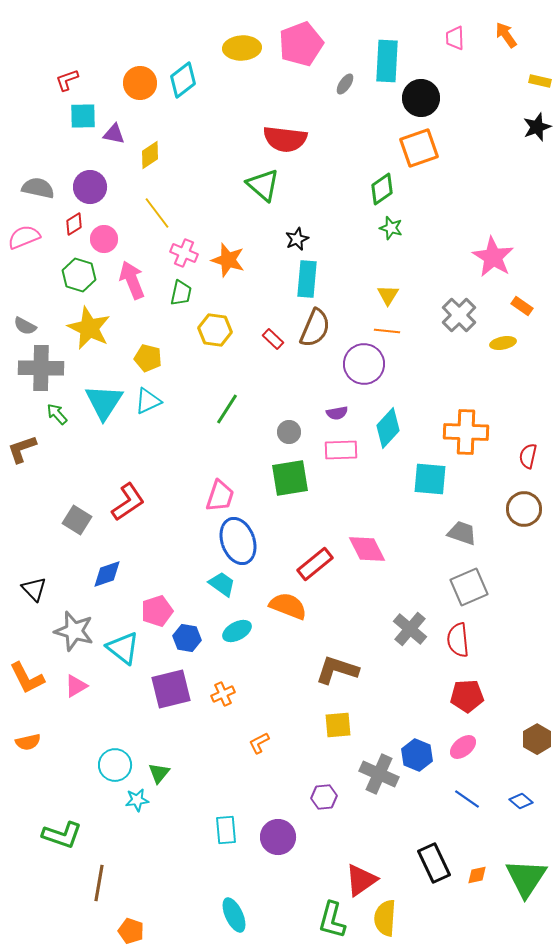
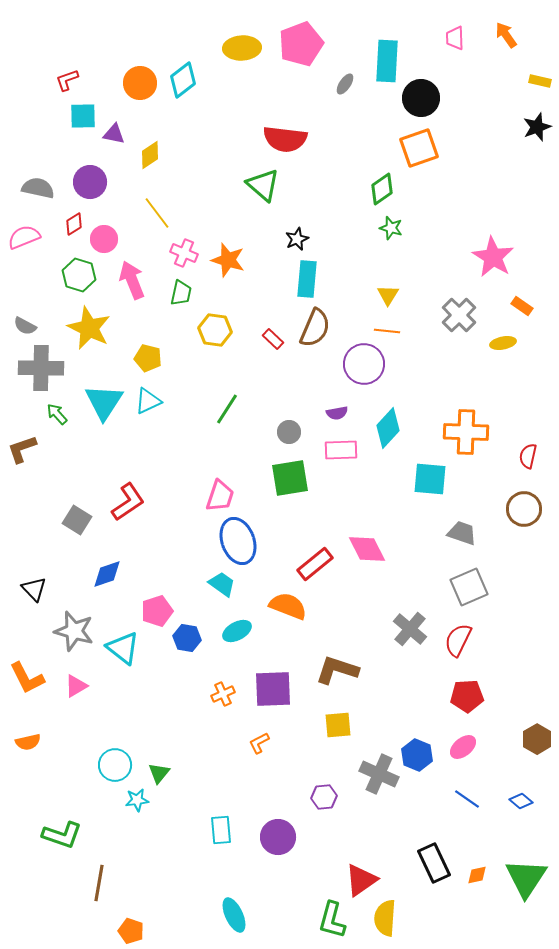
purple circle at (90, 187): moved 5 px up
red semicircle at (458, 640): rotated 32 degrees clockwise
purple square at (171, 689): moved 102 px right; rotated 12 degrees clockwise
cyan rectangle at (226, 830): moved 5 px left
